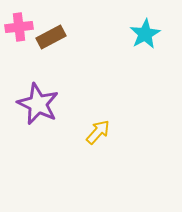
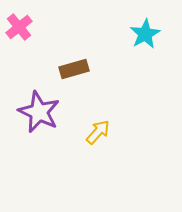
pink cross: rotated 32 degrees counterclockwise
brown rectangle: moved 23 px right, 32 px down; rotated 12 degrees clockwise
purple star: moved 1 px right, 8 px down
